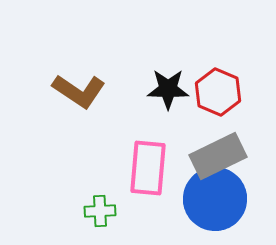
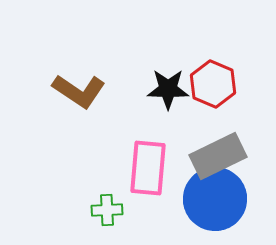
red hexagon: moved 5 px left, 8 px up
green cross: moved 7 px right, 1 px up
